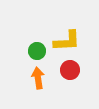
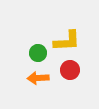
green circle: moved 1 px right, 2 px down
orange arrow: rotated 85 degrees counterclockwise
